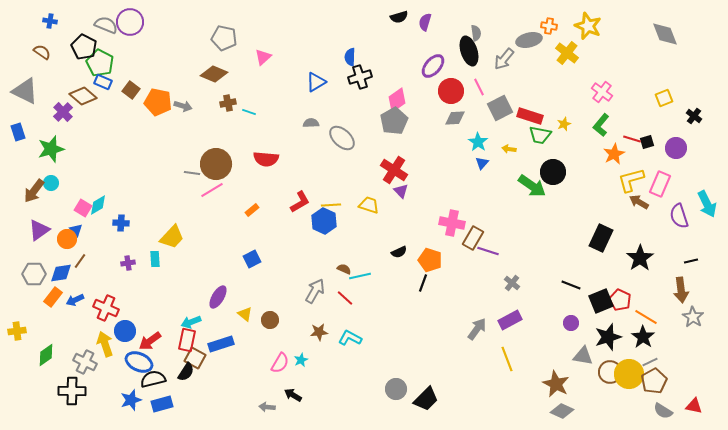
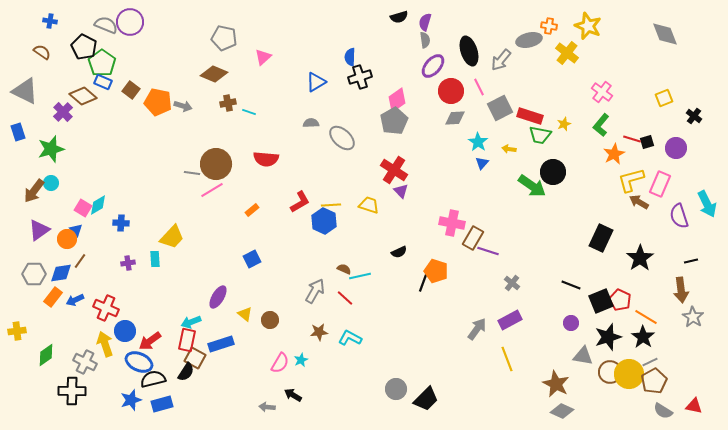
gray semicircle at (476, 33): moved 51 px left, 7 px down
gray arrow at (504, 59): moved 3 px left, 1 px down
green pentagon at (100, 63): moved 2 px right; rotated 8 degrees clockwise
orange pentagon at (430, 260): moved 6 px right, 11 px down
